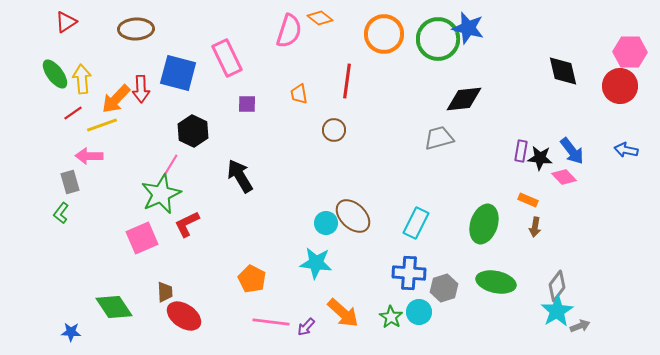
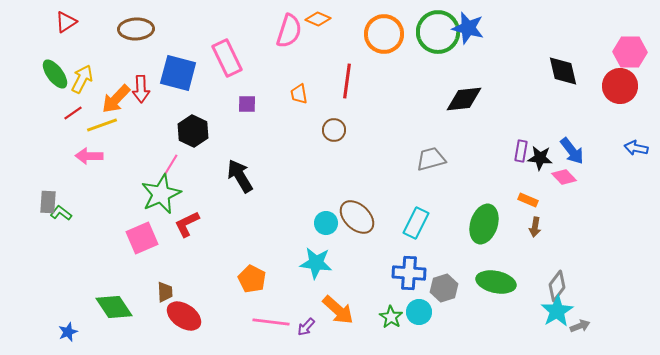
orange diamond at (320, 18): moved 2 px left, 1 px down; rotated 15 degrees counterclockwise
green circle at (438, 39): moved 7 px up
yellow arrow at (82, 79): rotated 32 degrees clockwise
gray trapezoid at (439, 138): moved 8 px left, 21 px down
blue arrow at (626, 150): moved 10 px right, 2 px up
gray rectangle at (70, 182): moved 22 px left, 20 px down; rotated 20 degrees clockwise
green L-shape at (61, 213): rotated 90 degrees clockwise
brown ellipse at (353, 216): moved 4 px right, 1 px down
orange arrow at (343, 313): moved 5 px left, 3 px up
blue star at (71, 332): moved 3 px left; rotated 24 degrees counterclockwise
